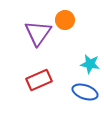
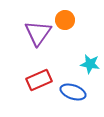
blue ellipse: moved 12 px left
